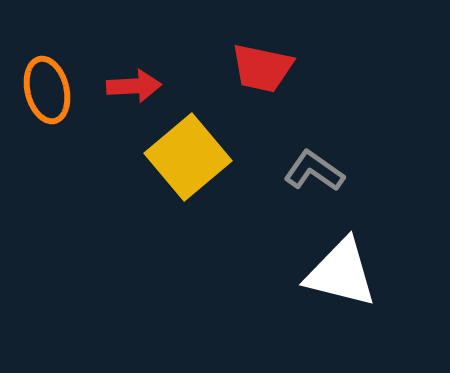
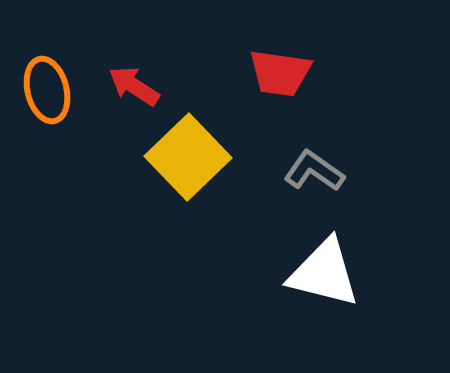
red trapezoid: moved 18 px right, 5 px down; rotated 4 degrees counterclockwise
red arrow: rotated 144 degrees counterclockwise
yellow square: rotated 4 degrees counterclockwise
white triangle: moved 17 px left
